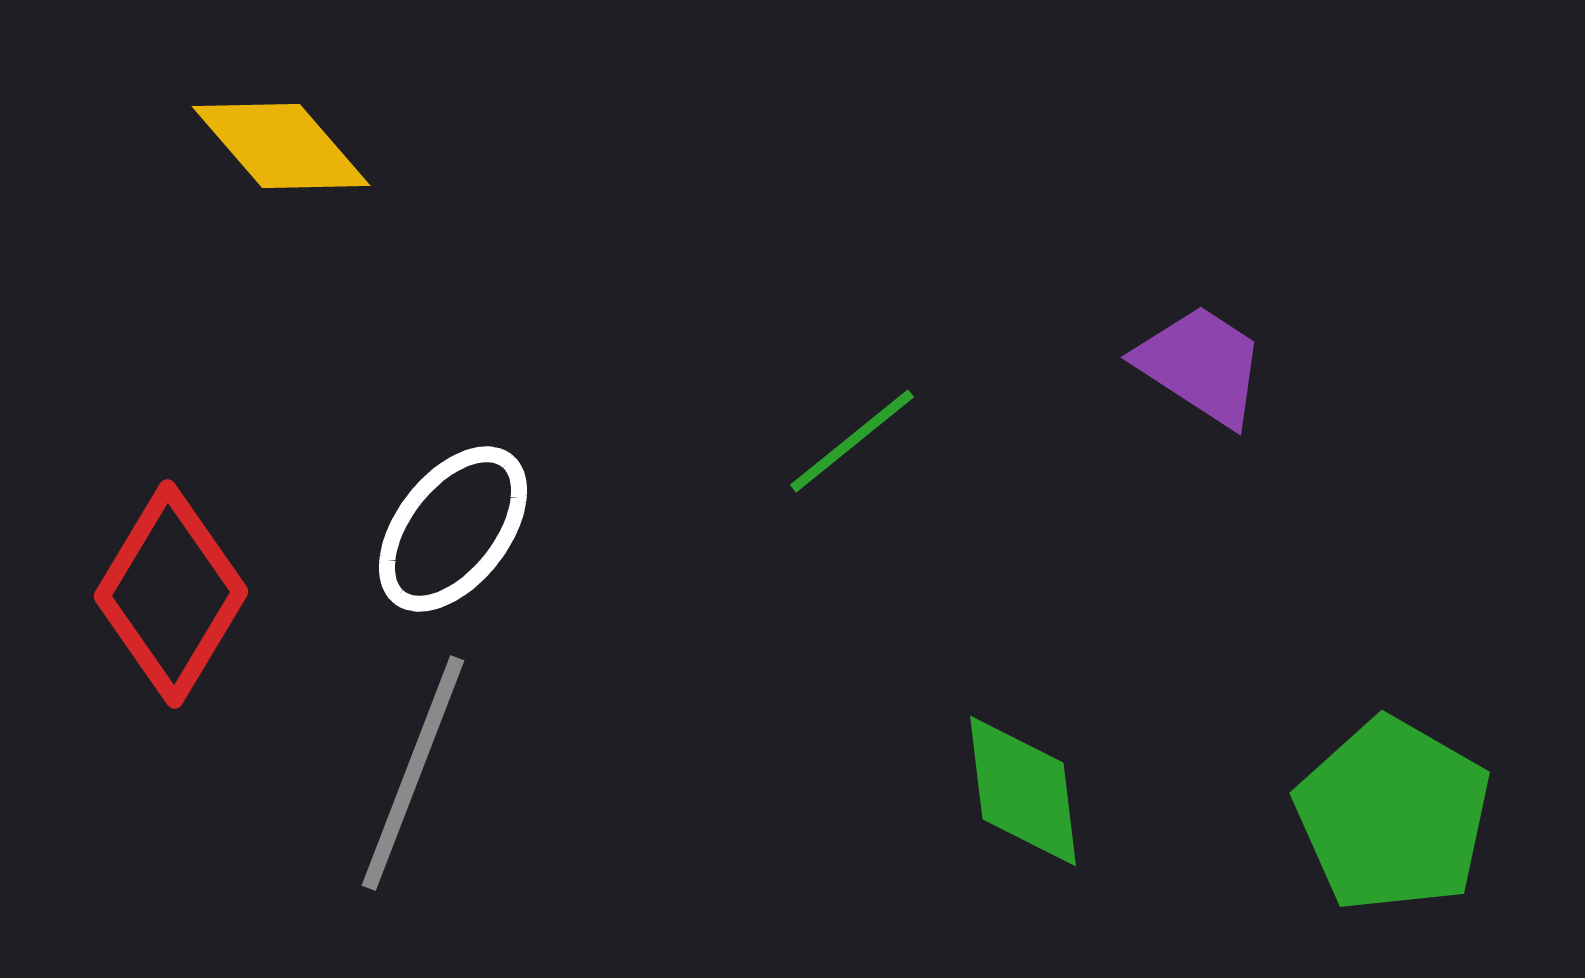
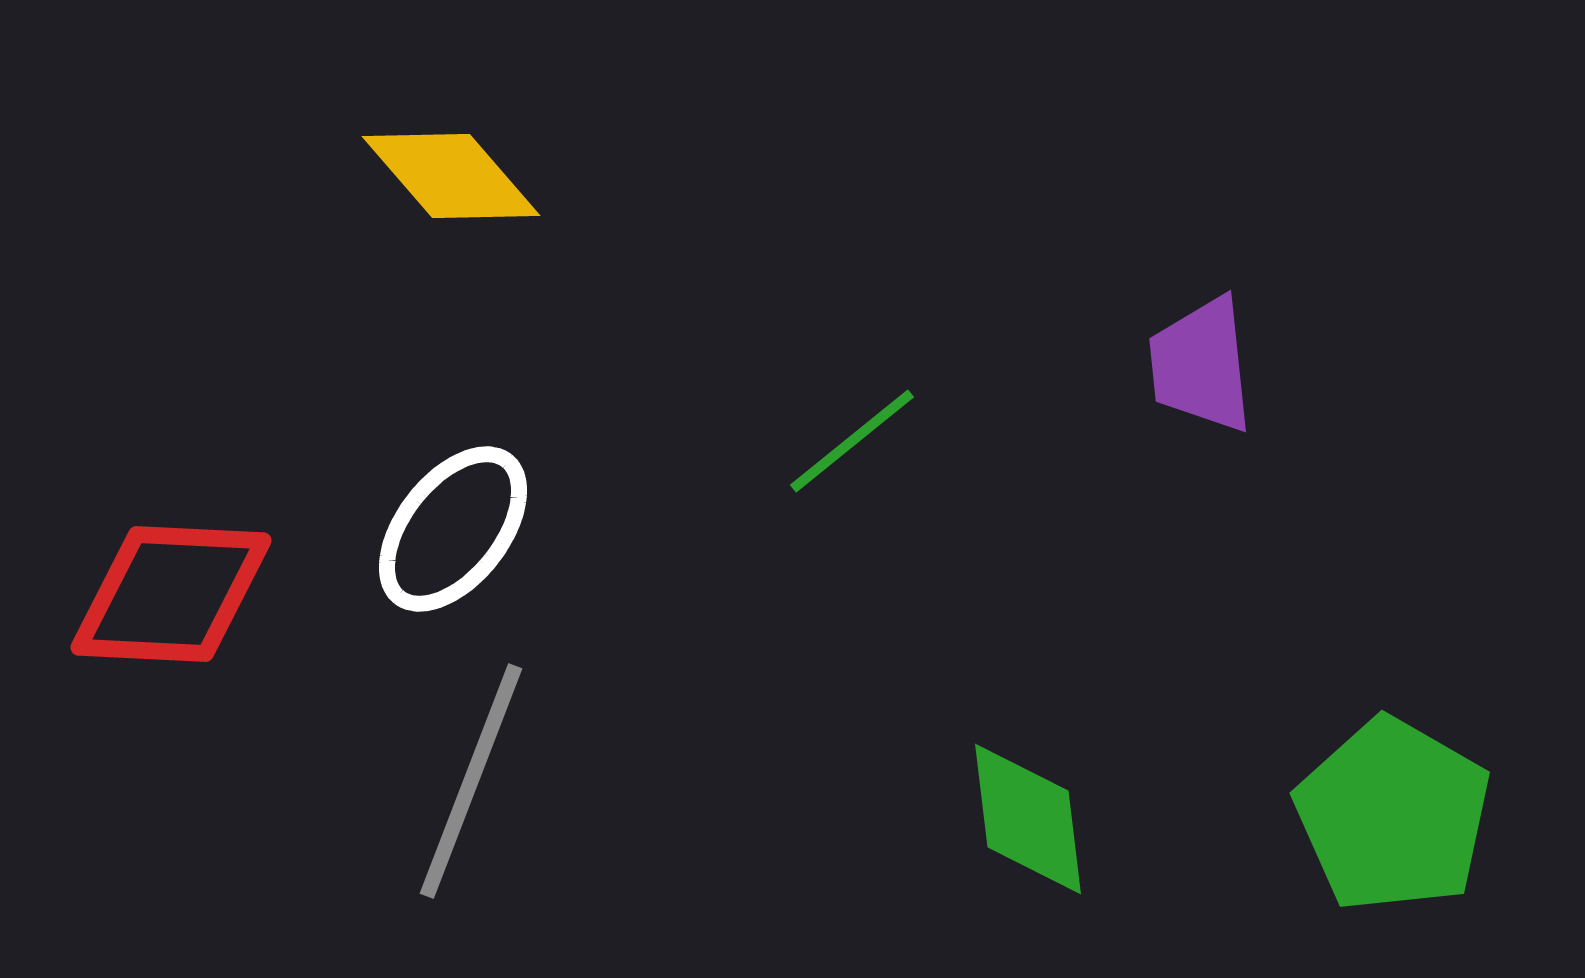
yellow diamond: moved 170 px right, 30 px down
purple trapezoid: rotated 129 degrees counterclockwise
red diamond: rotated 62 degrees clockwise
gray line: moved 58 px right, 8 px down
green diamond: moved 5 px right, 28 px down
